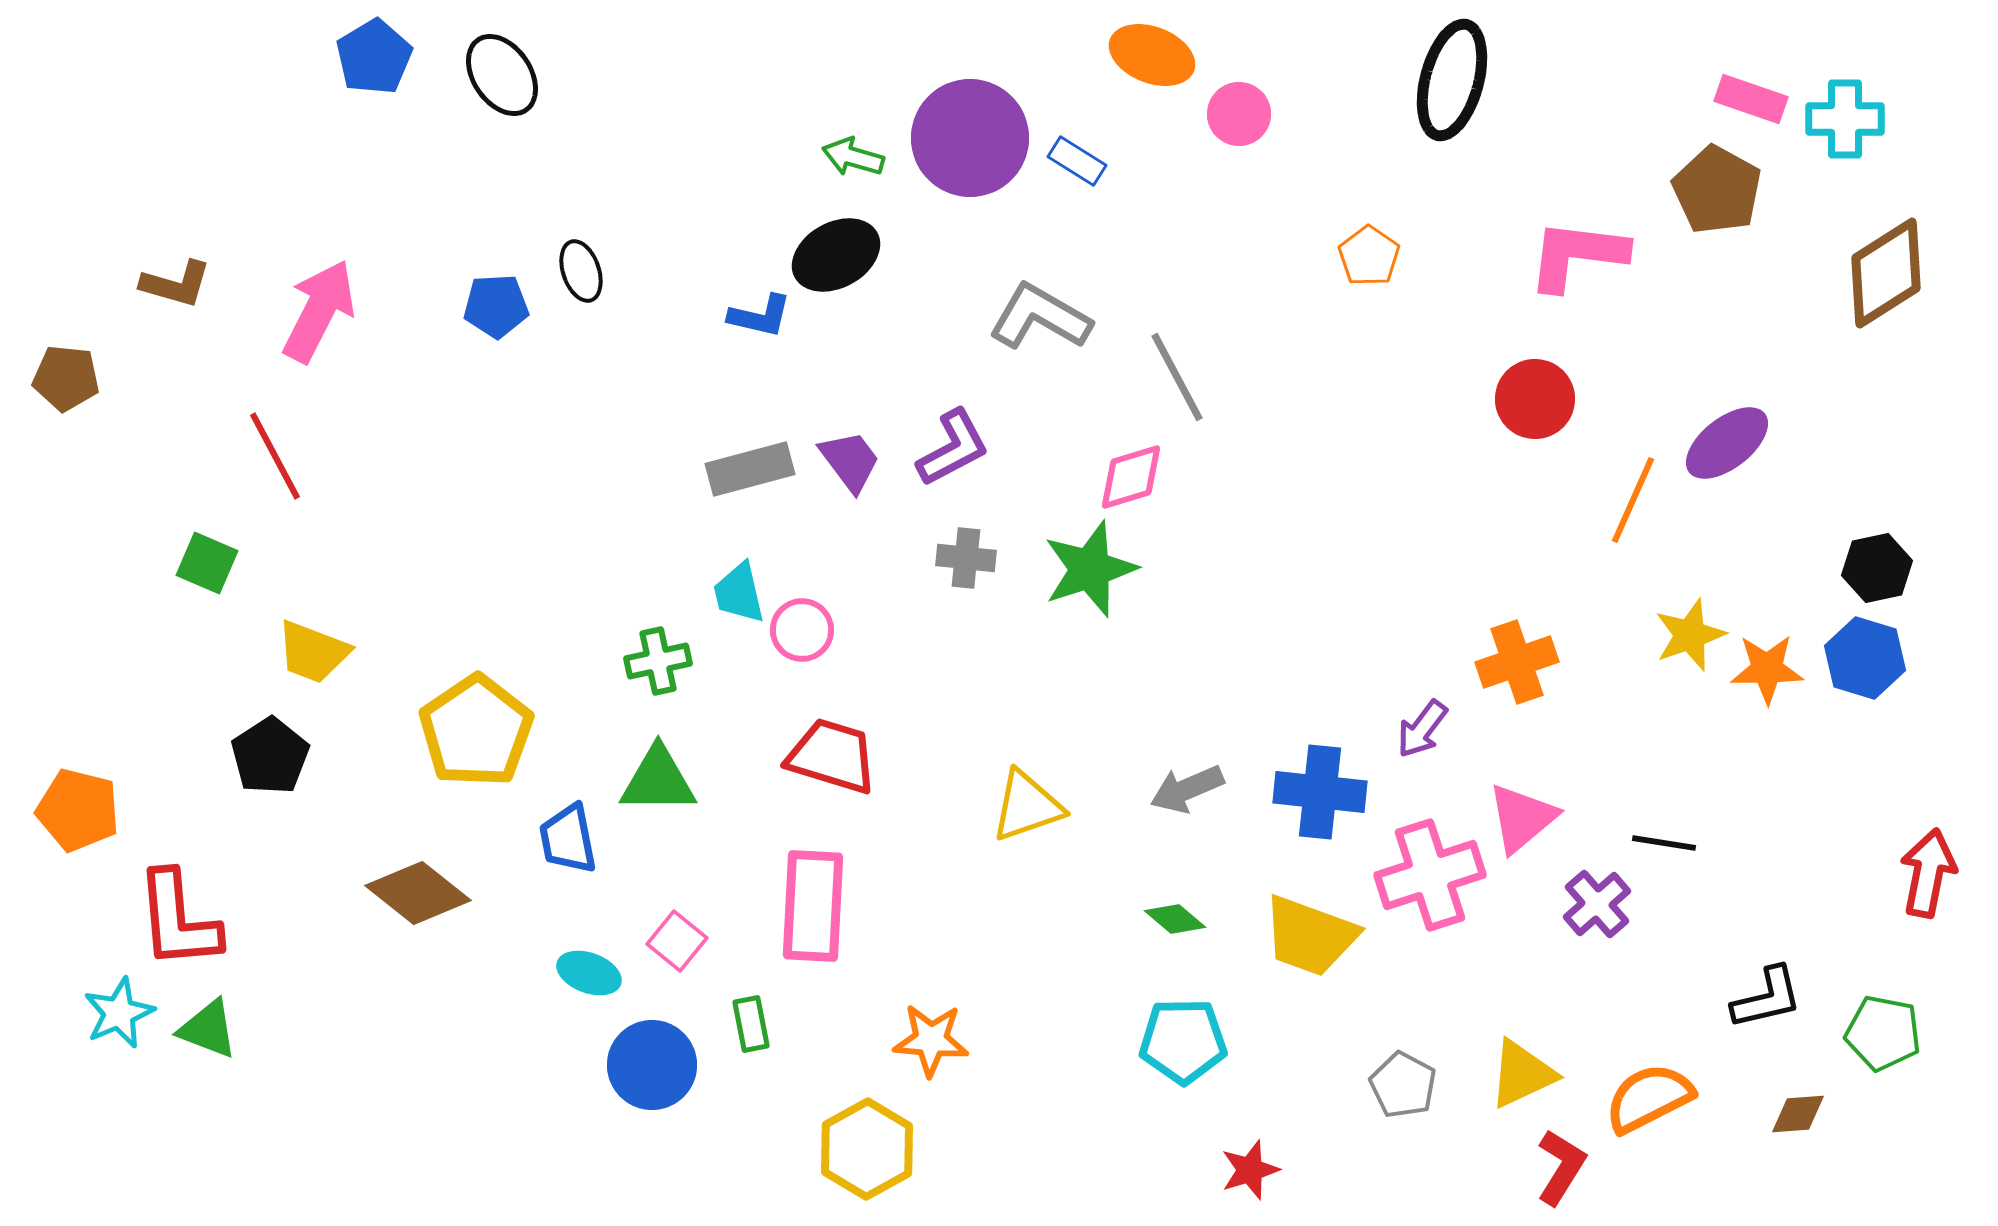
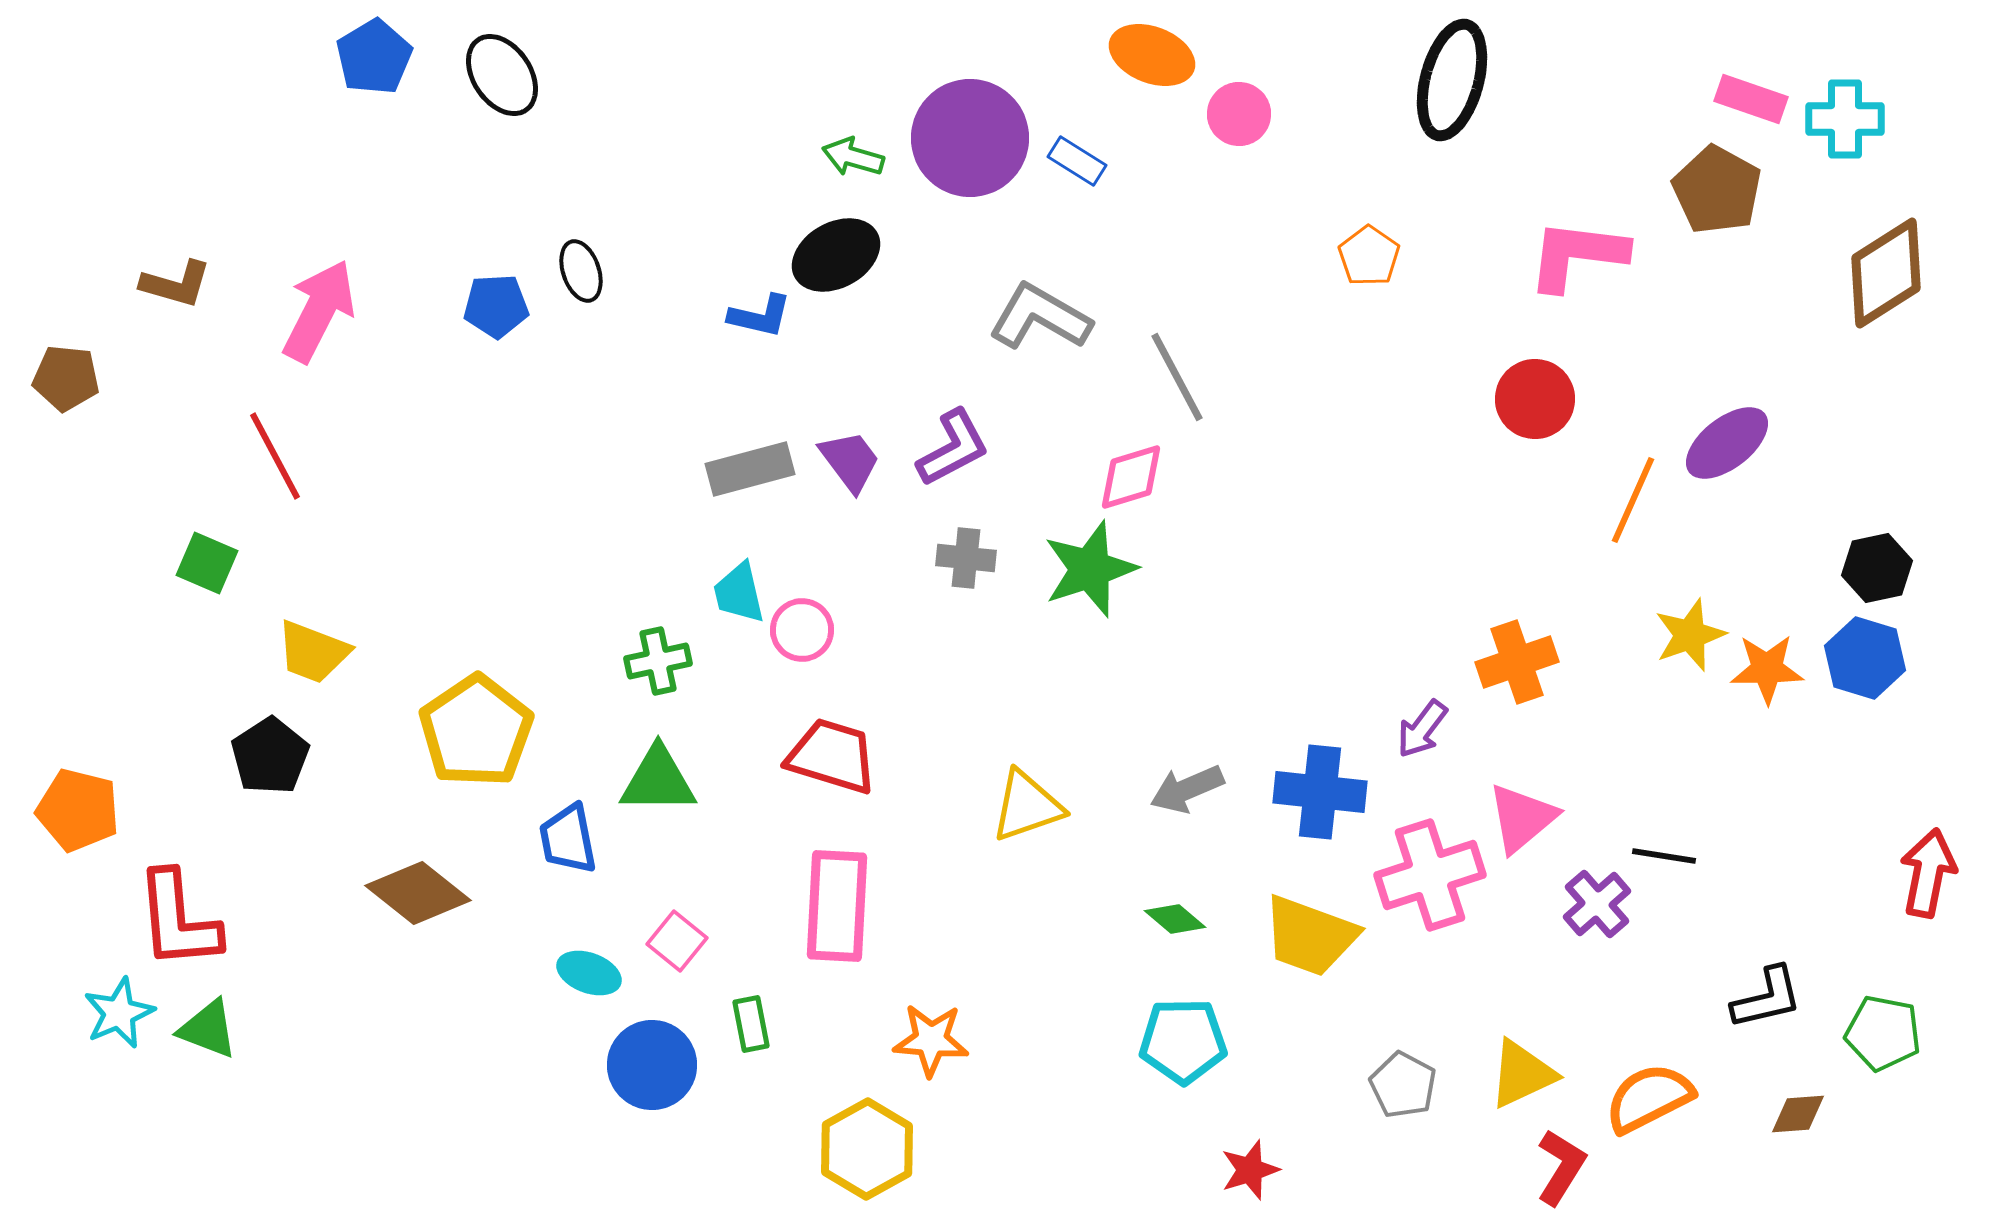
black line at (1664, 843): moved 13 px down
pink rectangle at (813, 906): moved 24 px right
